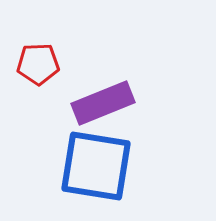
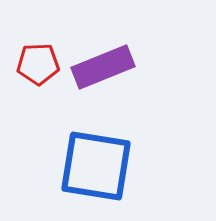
purple rectangle: moved 36 px up
